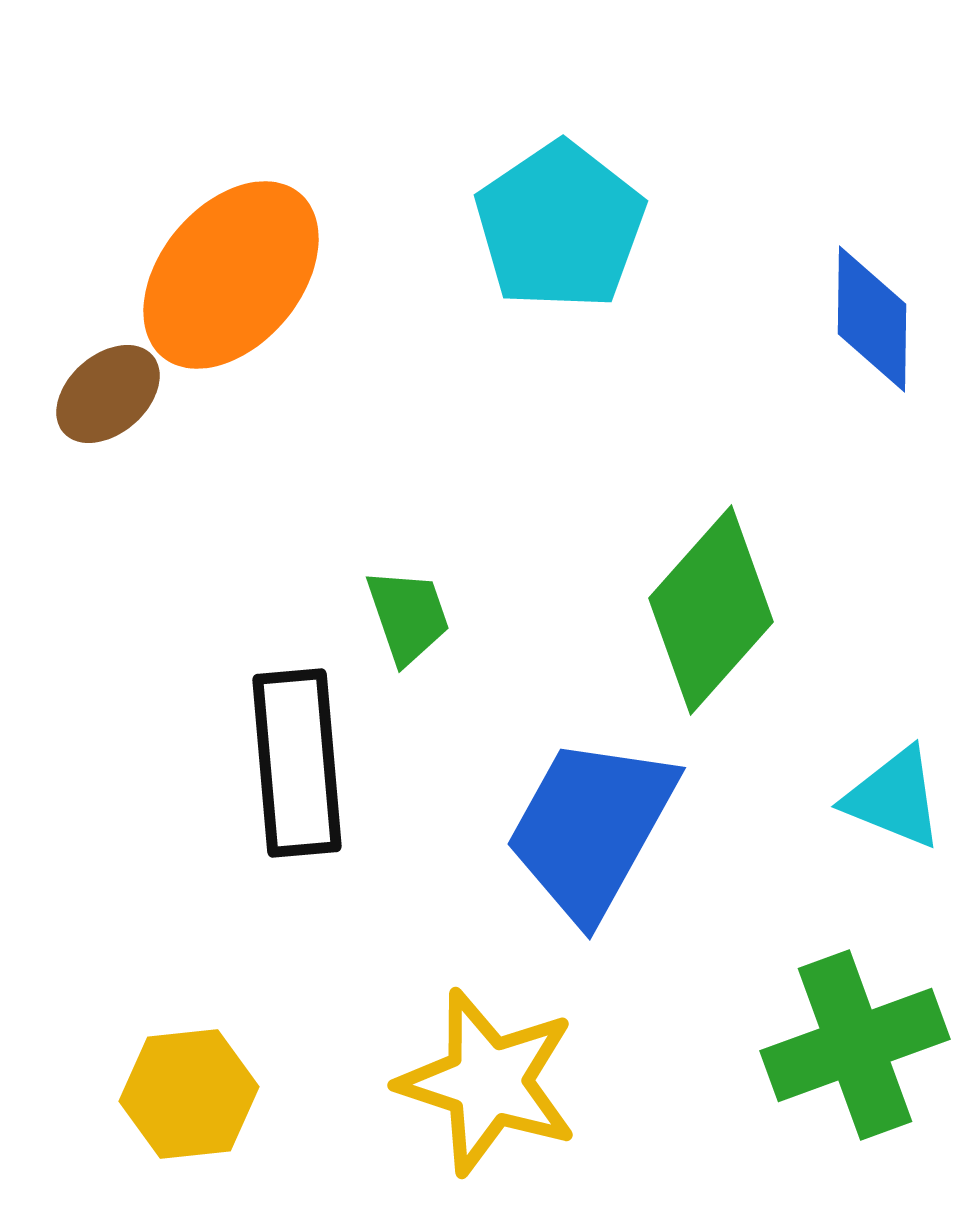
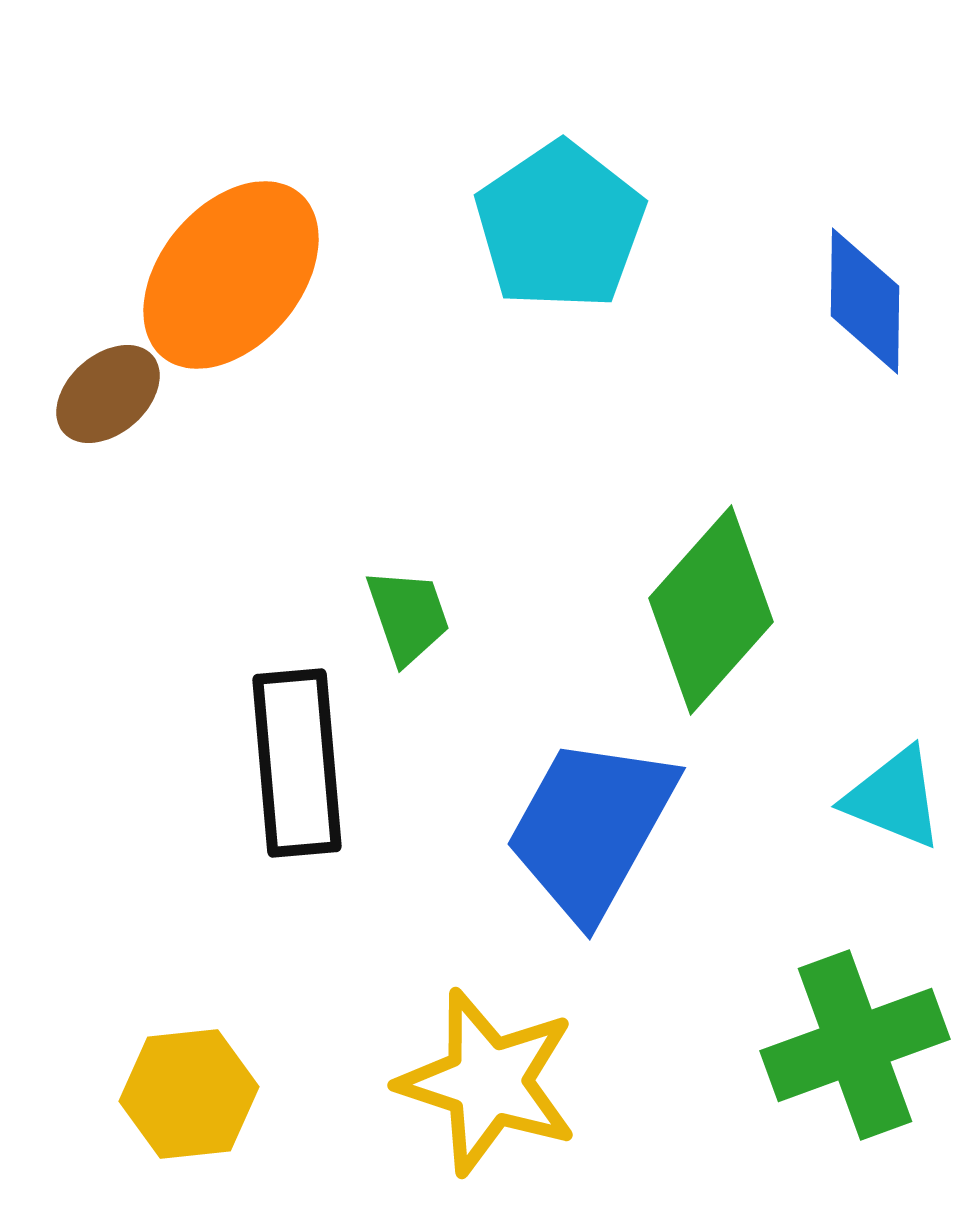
blue diamond: moved 7 px left, 18 px up
